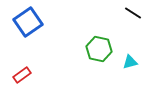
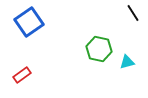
black line: rotated 24 degrees clockwise
blue square: moved 1 px right
cyan triangle: moved 3 px left
